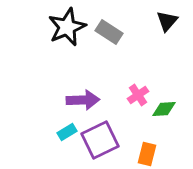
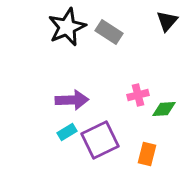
pink cross: rotated 20 degrees clockwise
purple arrow: moved 11 px left
